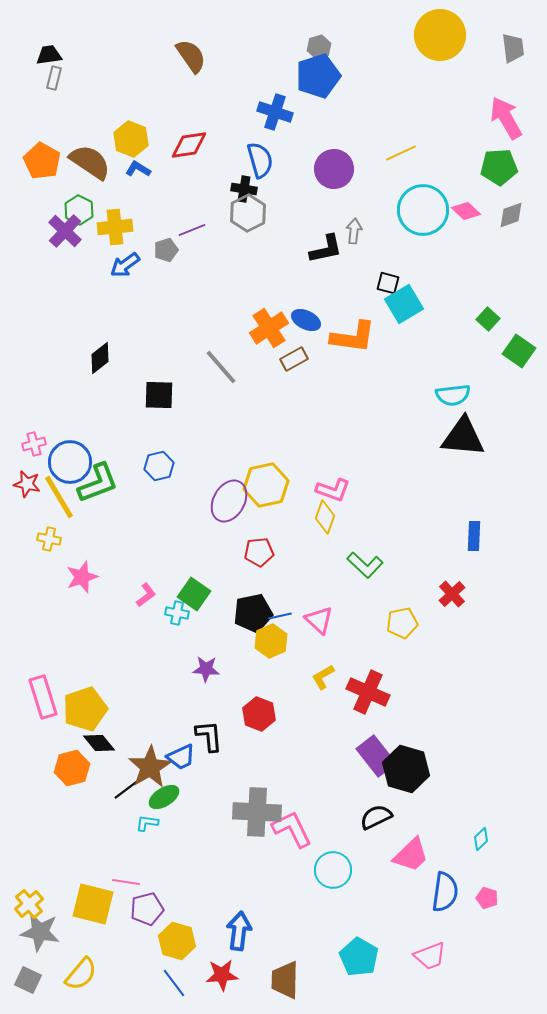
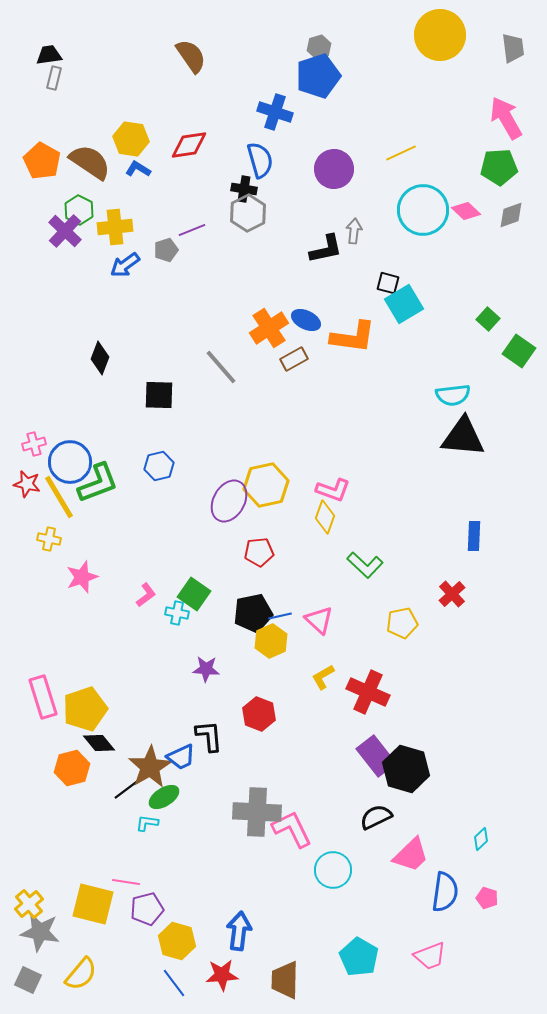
yellow hexagon at (131, 139): rotated 12 degrees counterclockwise
black diamond at (100, 358): rotated 32 degrees counterclockwise
